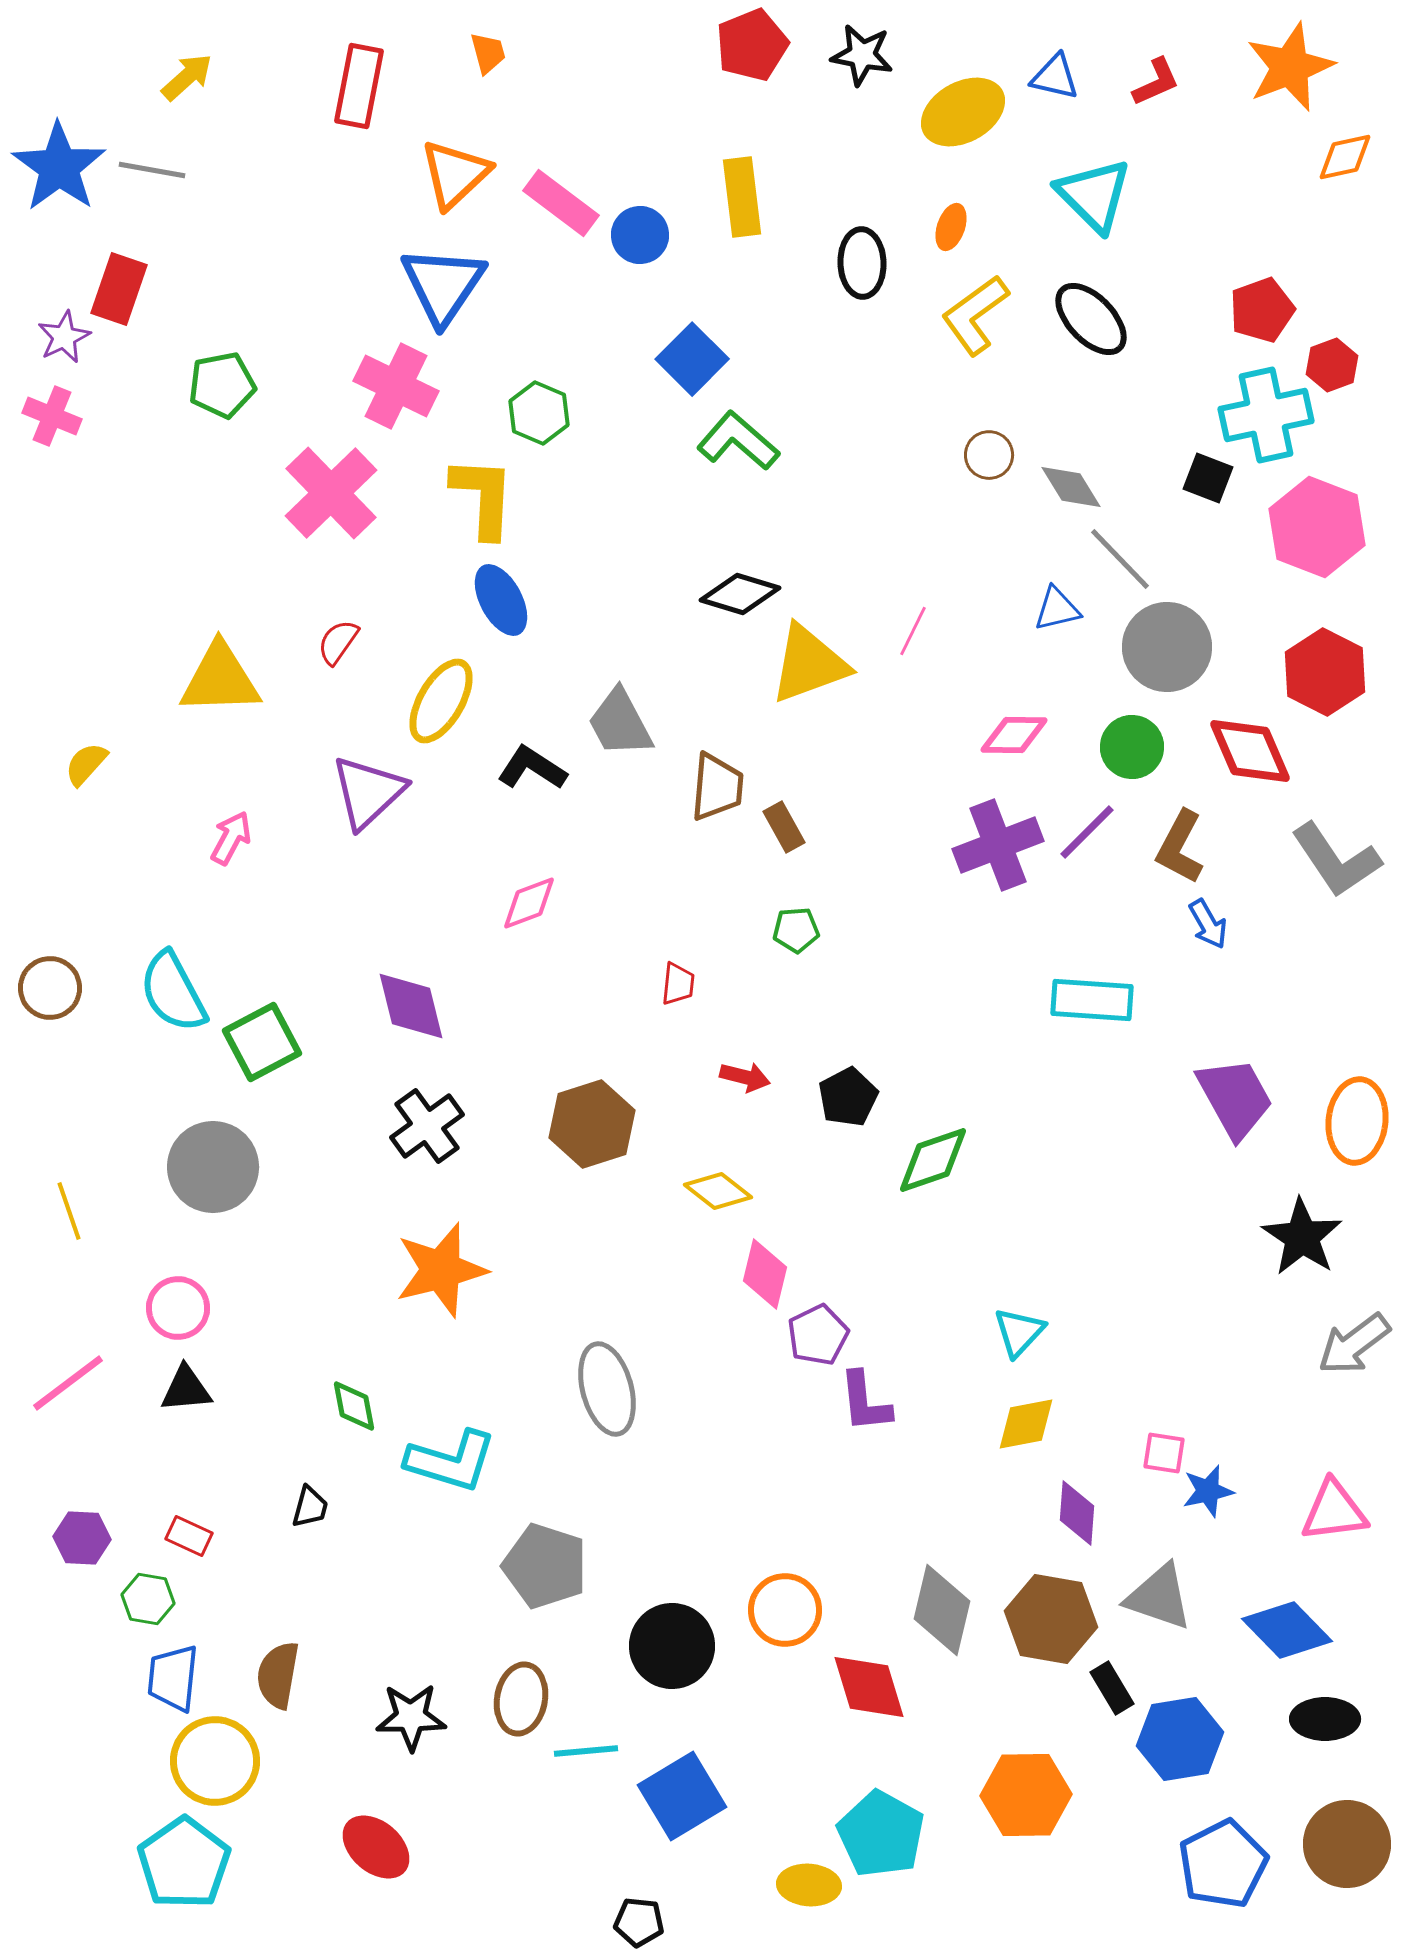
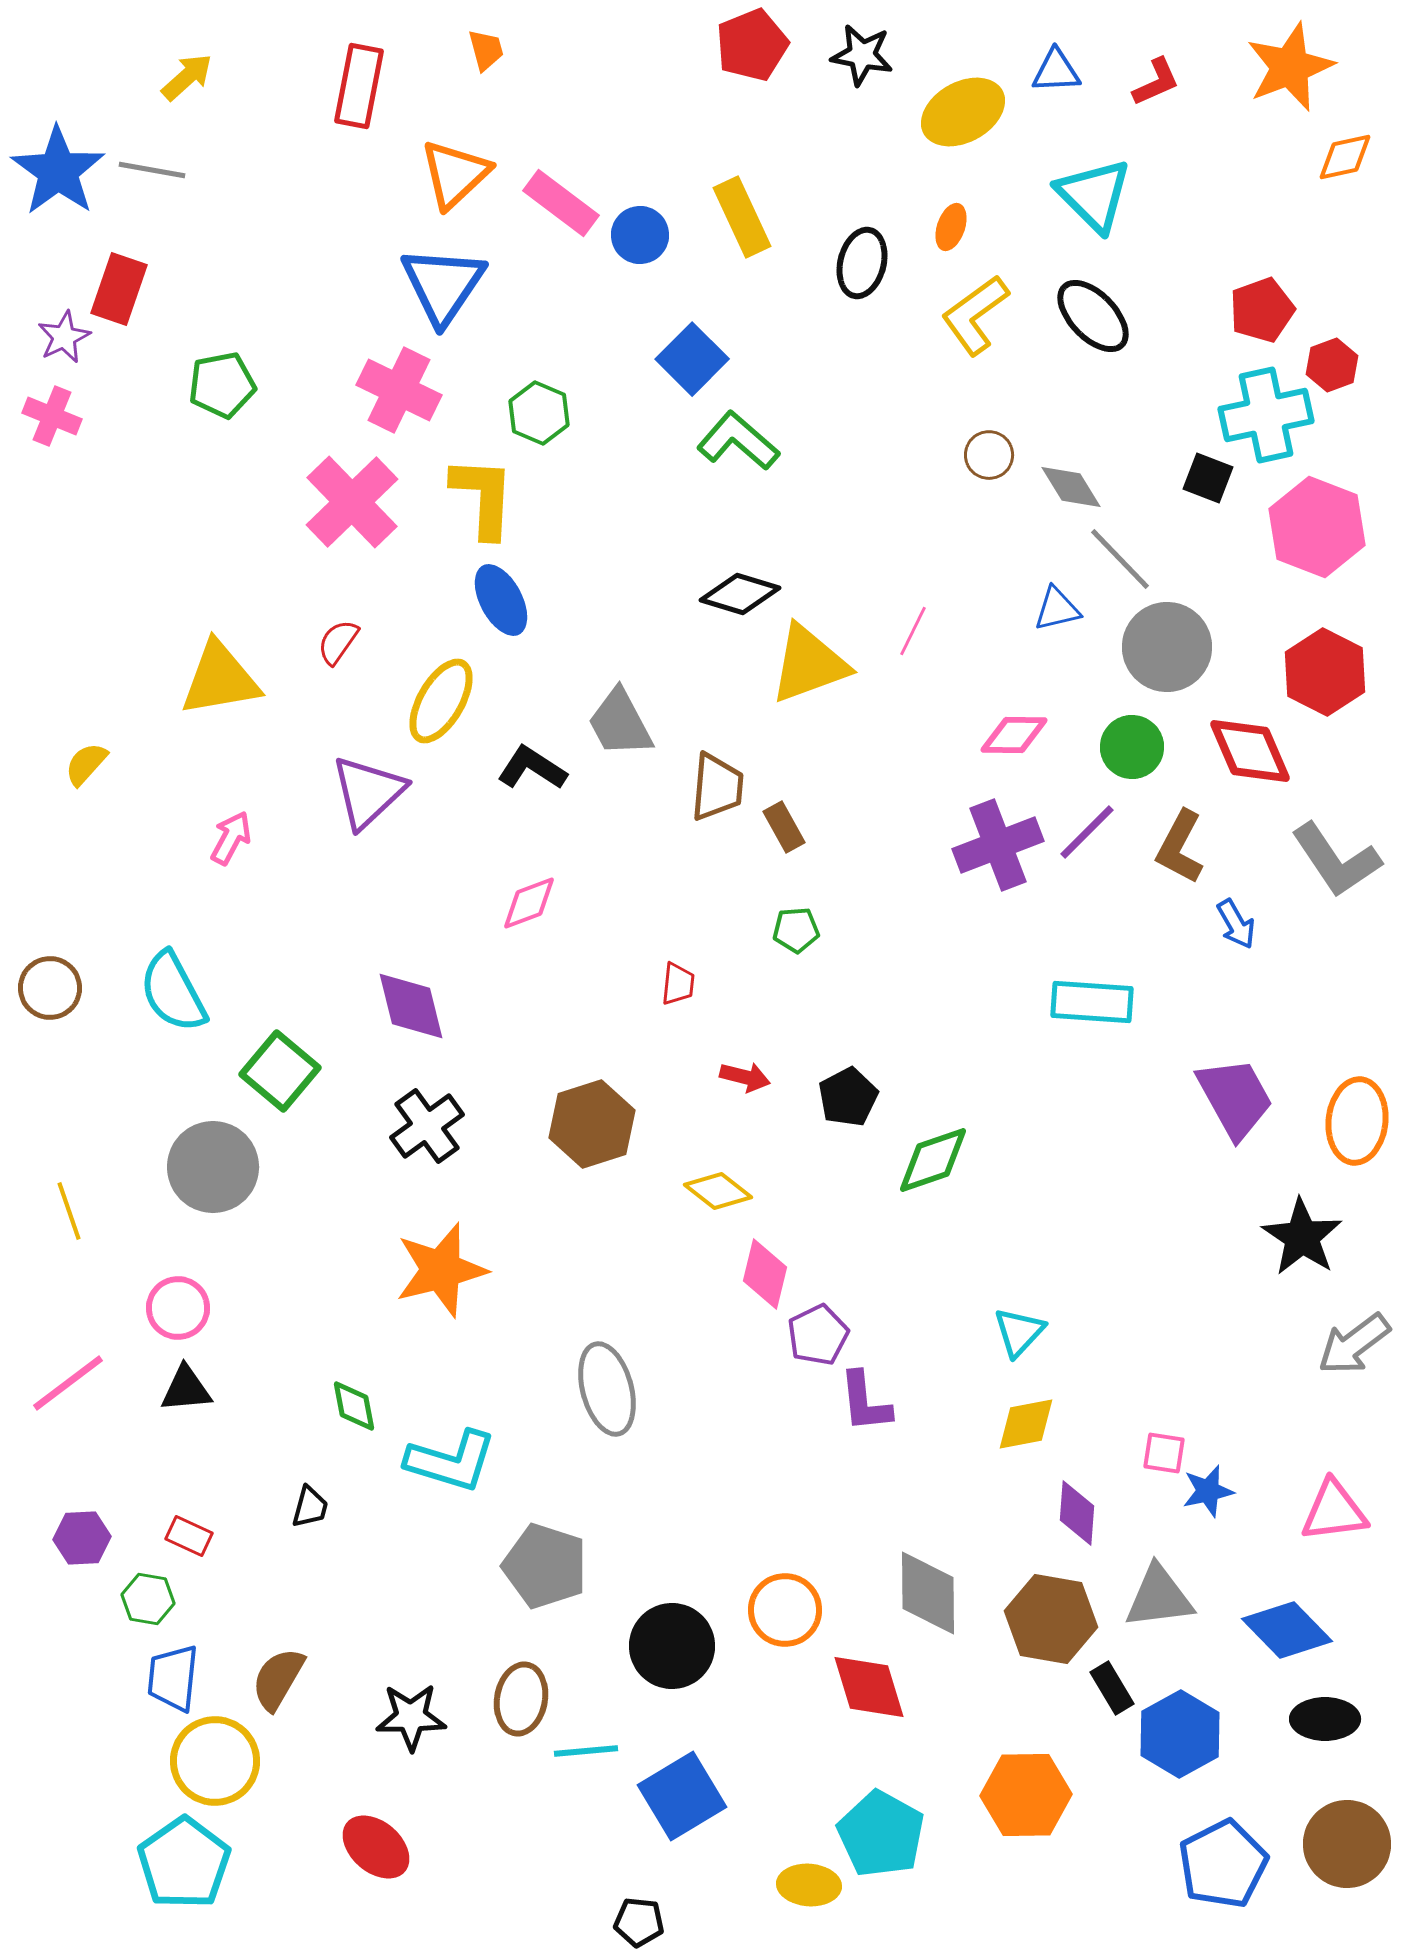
orange trapezoid at (488, 53): moved 2 px left, 3 px up
blue triangle at (1055, 77): moved 1 px right, 6 px up; rotated 16 degrees counterclockwise
blue star at (59, 167): moved 1 px left, 4 px down
yellow rectangle at (742, 197): moved 20 px down; rotated 18 degrees counterclockwise
black ellipse at (862, 263): rotated 16 degrees clockwise
black ellipse at (1091, 319): moved 2 px right, 3 px up
pink cross at (396, 386): moved 3 px right, 4 px down
pink cross at (331, 493): moved 21 px right, 9 px down
yellow triangle at (220, 679): rotated 8 degrees counterclockwise
blue arrow at (1208, 924): moved 28 px right
cyan rectangle at (1092, 1000): moved 2 px down
green square at (262, 1042): moved 18 px right, 29 px down; rotated 22 degrees counterclockwise
purple hexagon at (82, 1538): rotated 6 degrees counterclockwise
gray triangle at (1159, 1597): rotated 26 degrees counterclockwise
gray diamond at (942, 1610): moved 14 px left, 17 px up; rotated 14 degrees counterclockwise
brown semicircle at (278, 1675): moved 4 px down; rotated 20 degrees clockwise
blue hexagon at (1180, 1739): moved 5 px up; rotated 20 degrees counterclockwise
